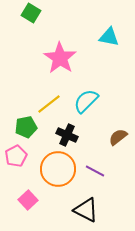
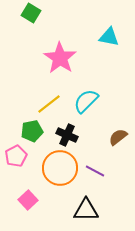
green pentagon: moved 6 px right, 4 px down
orange circle: moved 2 px right, 1 px up
black triangle: rotated 28 degrees counterclockwise
